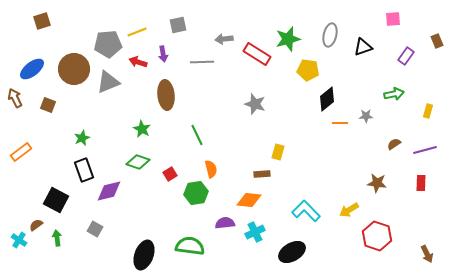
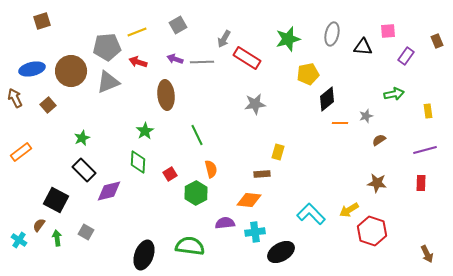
pink square at (393, 19): moved 5 px left, 12 px down
gray square at (178, 25): rotated 18 degrees counterclockwise
gray ellipse at (330, 35): moved 2 px right, 1 px up
gray arrow at (224, 39): rotated 54 degrees counterclockwise
gray pentagon at (108, 44): moved 1 px left, 3 px down
black triangle at (363, 47): rotated 24 degrees clockwise
purple arrow at (163, 54): moved 12 px right, 5 px down; rotated 119 degrees clockwise
red rectangle at (257, 54): moved 10 px left, 4 px down
blue ellipse at (32, 69): rotated 25 degrees clockwise
brown circle at (74, 69): moved 3 px left, 2 px down
yellow pentagon at (308, 70): moved 4 px down; rotated 20 degrees counterclockwise
gray star at (255, 104): rotated 25 degrees counterclockwise
brown square at (48, 105): rotated 28 degrees clockwise
yellow rectangle at (428, 111): rotated 24 degrees counterclockwise
gray star at (366, 116): rotated 16 degrees counterclockwise
green star at (142, 129): moved 3 px right, 2 px down; rotated 12 degrees clockwise
brown semicircle at (394, 144): moved 15 px left, 4 px up
green diamond at (138, 162): rotated 75 degrees clockwise
black rectangle at (84, 170): rotated 25 degrees counterclockwise
green hexagon at (196, 193): rotated 20 degrees counterclockwise
cyan L-shape at (306, 211): moved 5 px right, 3 px down
brown semicircle at (36, 225): moved 3 px right; rotated 16 degrees counterclockwise
gray square at (95, 229): moved 9 px left, 3 px down
cyan cross at (255, 232): rotated 18 degrees clockwise
red hexagon at (377, 236): moved 5 px left, 5 px up
black ellipse at (292, 252): moved 11 px left
